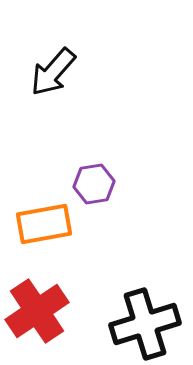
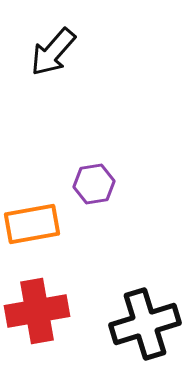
black arrow: moved 20 px up
orange rectangle: moved 12 px left
red cross: rotated 24 degrees clockwise
